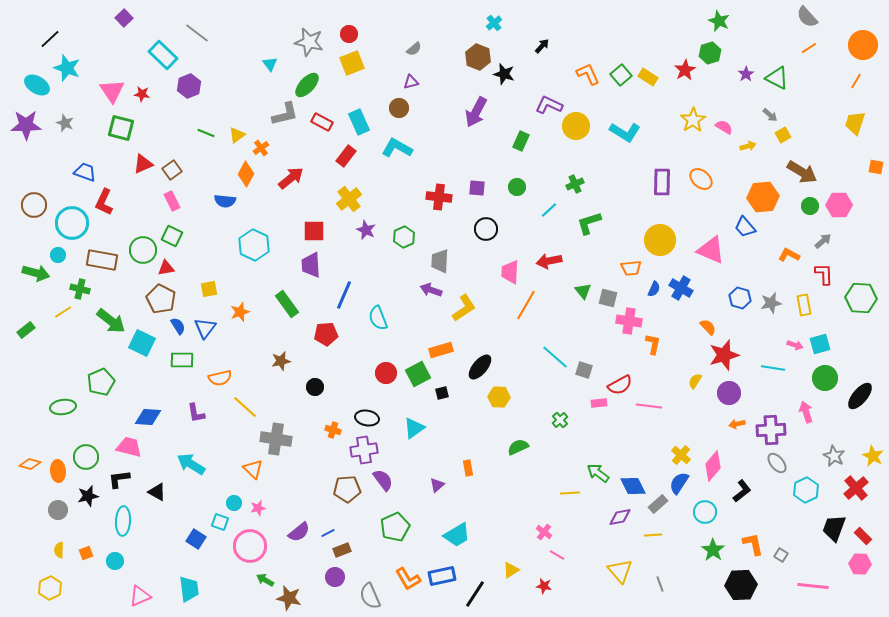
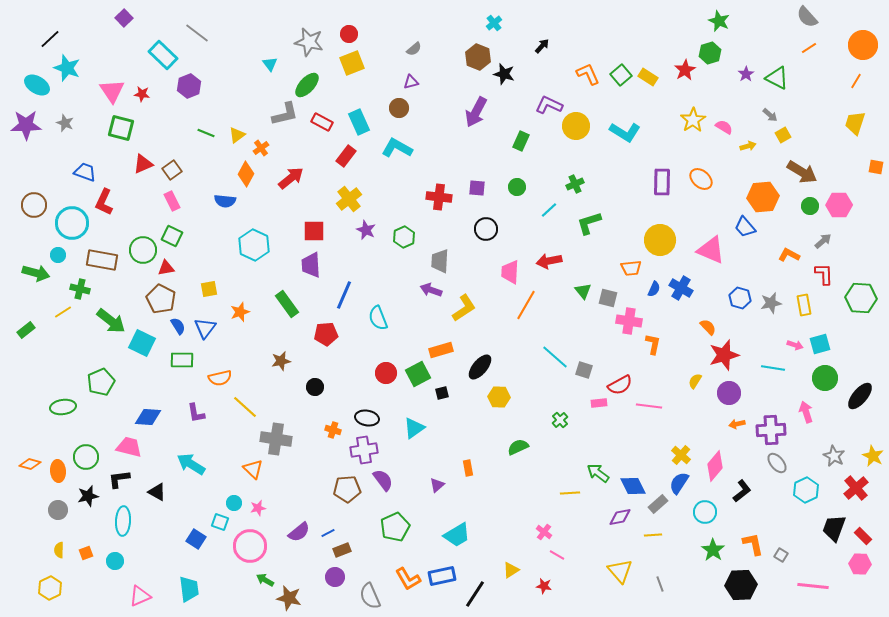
pink diamond at (713, 466): moved 2 px right
